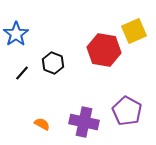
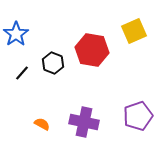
red hexagon: moved 12 px left
purple pentagon: moved 11 px right, 5 px down; rotated 24 degrees clockwise
